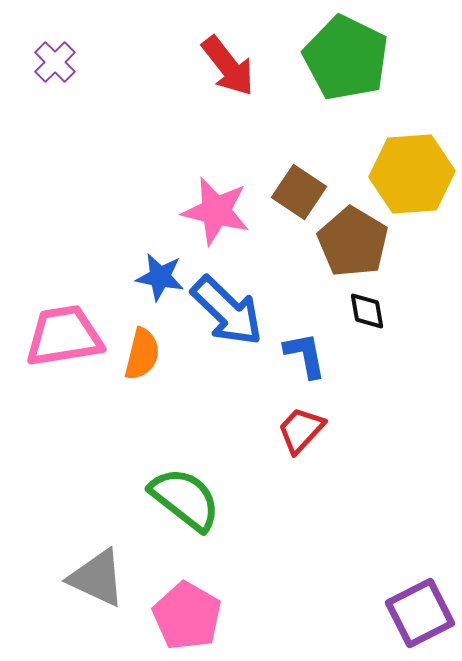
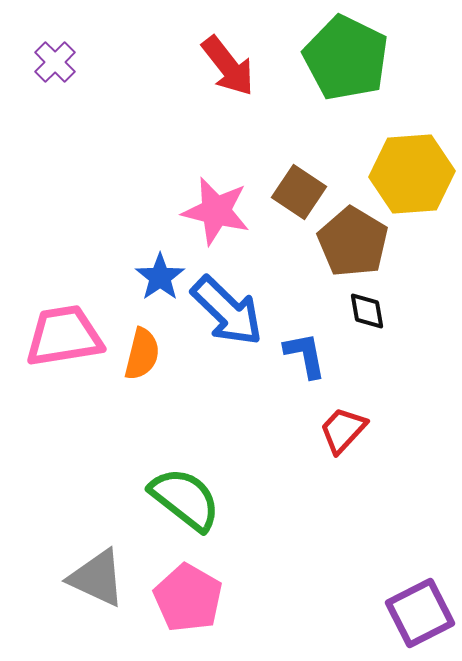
blue star: rotated 27 degrees clockwise
red trapezoid: moved 42 px right
pink pentagon: moved 1 px right, 18 px up
